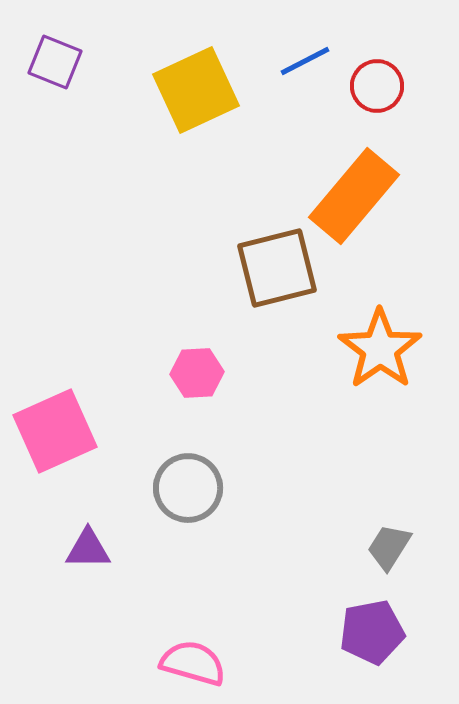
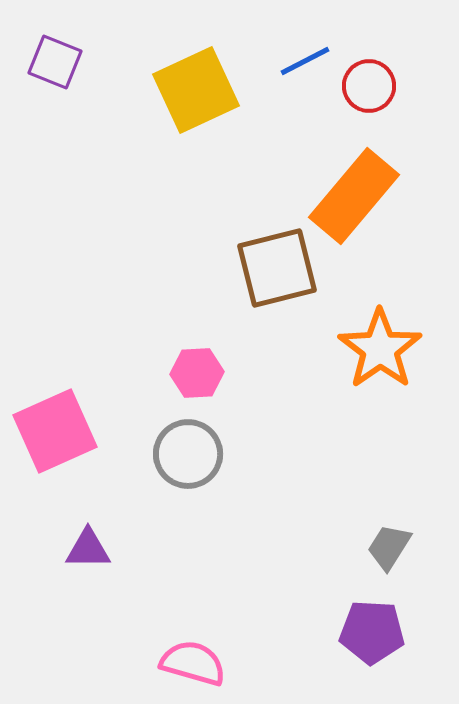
red circle: moved 8 px left
gray circle: moved 34 px up
purple pentagon: rotated 14 degrees clockwise
